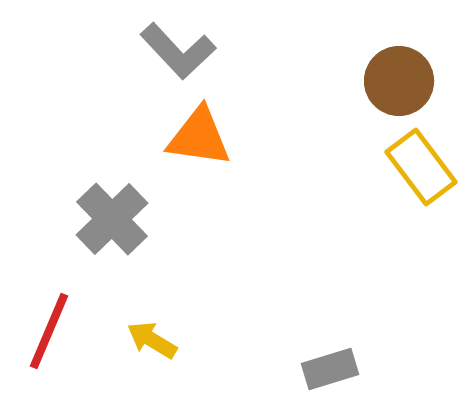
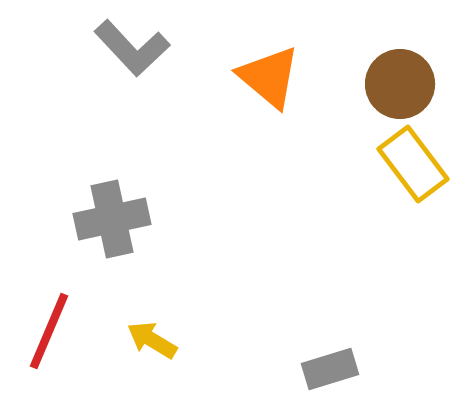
gray L-shape: moved 46 px left, 3 px up
brown circle: moved 1 px right, 3 px down
orange triangle: moved 70 px right, 60 px up; rotated 32 degrees clockwise
yellow rectangle: moved 8 px left, 3 px up
gray cross: rotated 32 degrees clockwise
